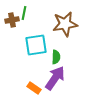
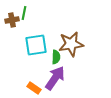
brown star: moved 6 px right, 20 px down
